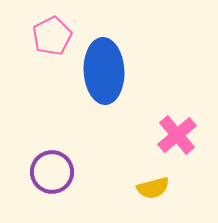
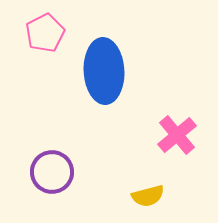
pink pentagon: moved 7 px left, 3 px up
yellow semicircle: moved 5 px left, 8 px down
